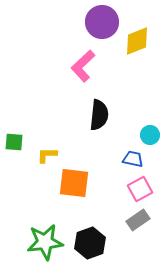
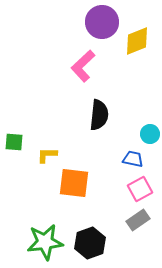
cyan circle: moved 1 px up
